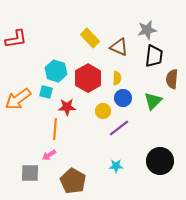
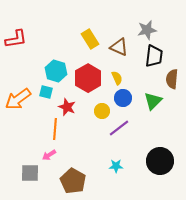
yellow rectangle: moved 1 px down; rotated 12 degrees clockwise
yellow semicircle: rotated 24 degrees counterclockwise
red star: rotated 24 degrees clockwise
yellow circle: moved 1 px left
